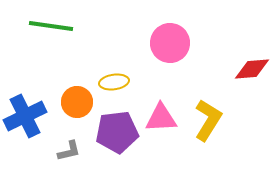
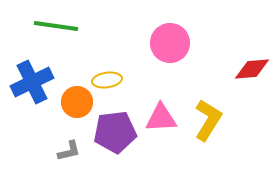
green line: moved 5 px right
yellow ellipse: moved 7 px left, 2 px up
blue cross: moved 7 px right, 34 px up
purple pentagon: moved 2 px left
